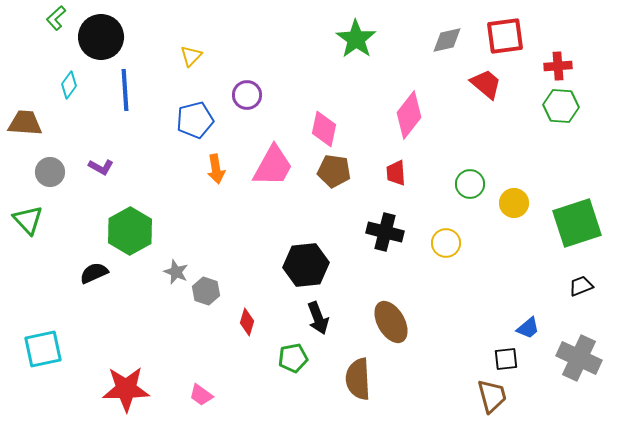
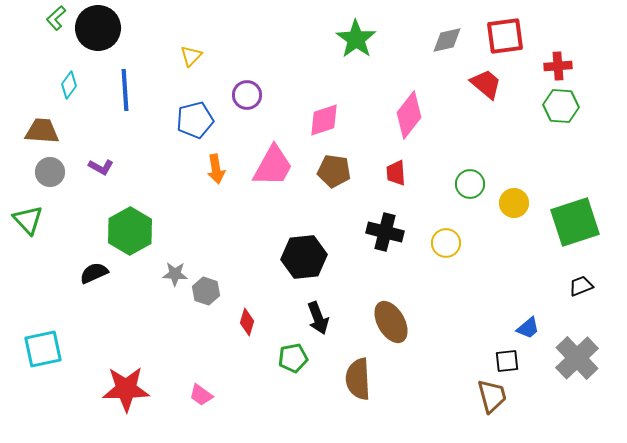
black circle at (101, 37): moved 3 px left, 9 px up
brown trapezoid at (25, 123): moved 17 px right, 8 px down
pink diamond at (324, 129): moved 9 px up; rotated 60 degrees clockwise
green square at (577, 223): moved 2 px left, 1 px up
black hexagon at (306, 265): moved 2 px left, 8 px up
gray star at (176, 272): moved 1 px left, 2 px down; rotated 20 degrees counterclockwise
gray cross at (579, 358): moved 2 px left; rotated 21 degrees clockwise
black square at (506, 359): moved 1 px right, 2 px down
